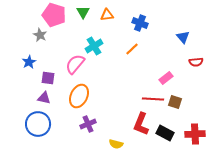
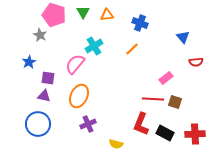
purple triangle: moved 2 px up
